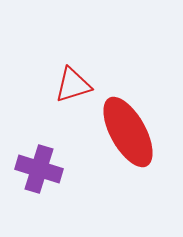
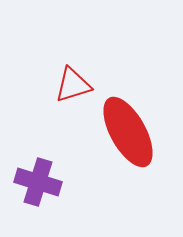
purple cross: moved 1 px left, 13 px down
